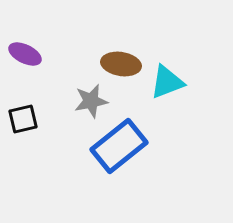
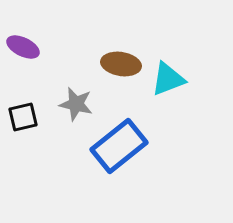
purple ellipse: moved 2 px left, 7 px up
cyan triangle: moved 1 px right, 3 px up
gray star: moved 15 px left, 3 px down; rotated 24 degrees clockwise
black square: moved 2 px up
